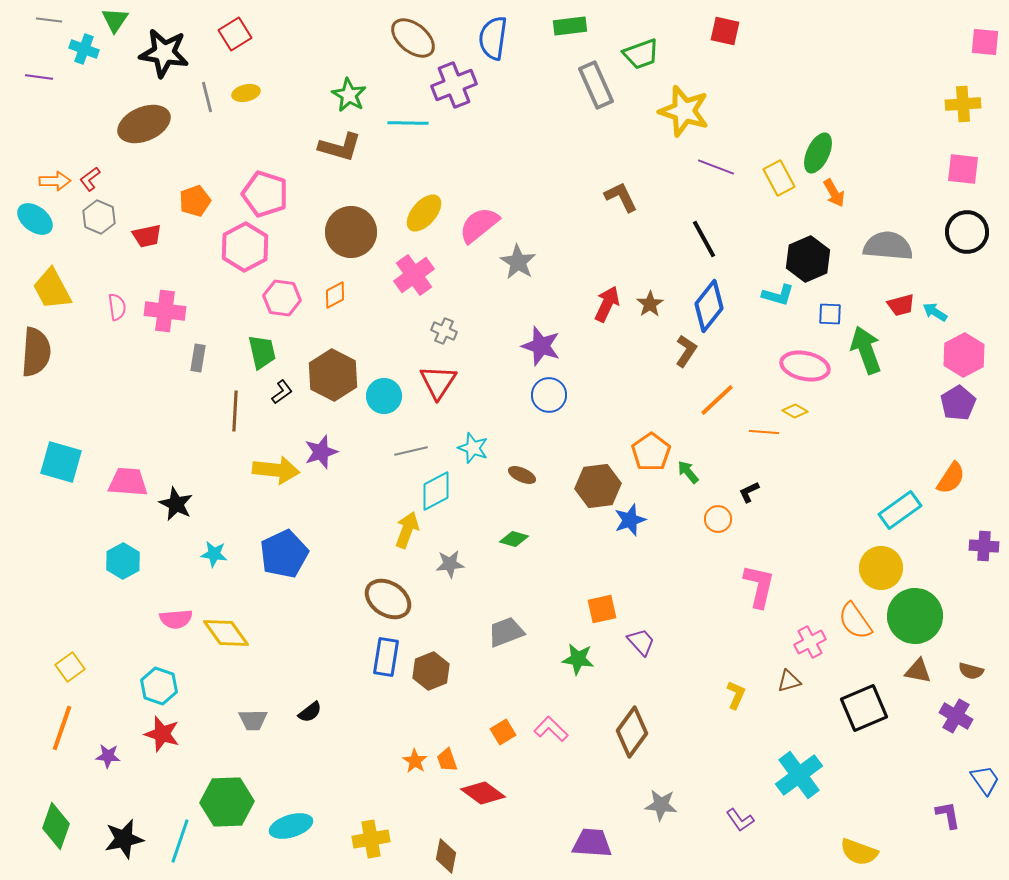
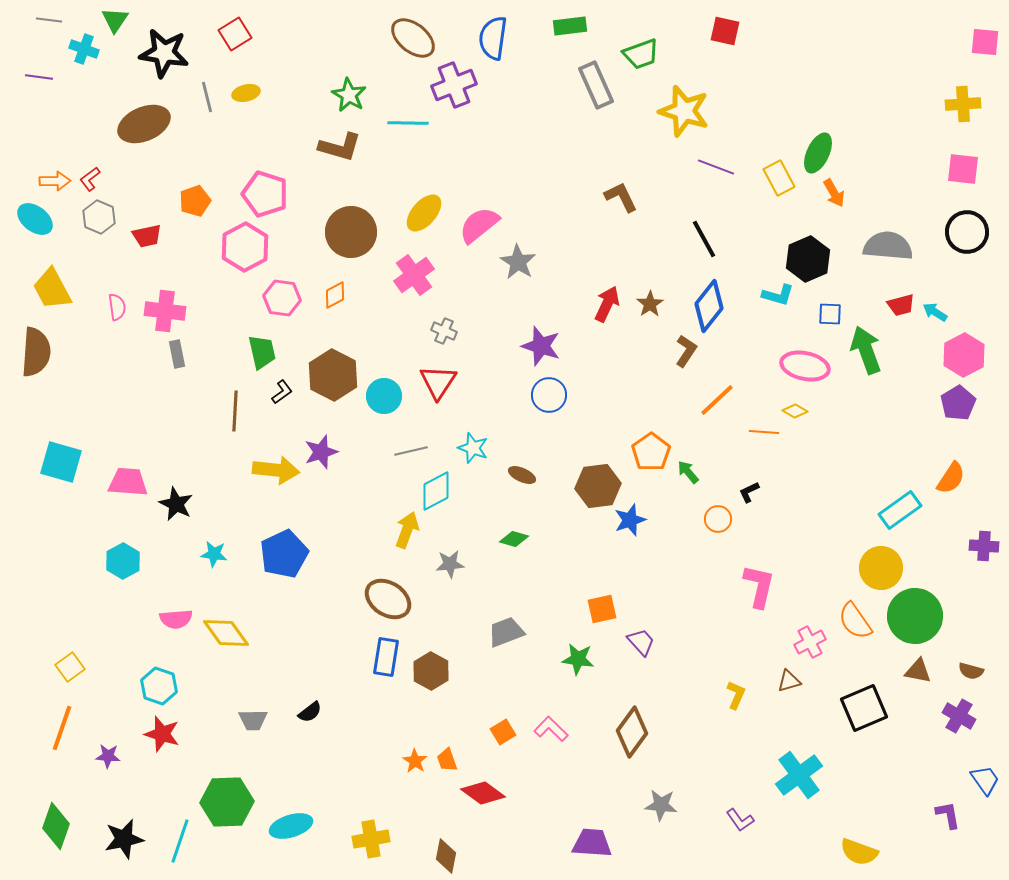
gray rectangle at (198, 358): moved 21 px left, 4 px up; rotated 20 degrees counterclockwise
brown hexagon at (431, 671): rotated 9 degrees counterclockwise
purple cross at (956, 716): moved 3 px right
